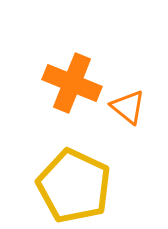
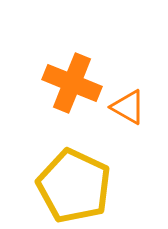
orange triangle: rotated 9 degrees counterclockwise
